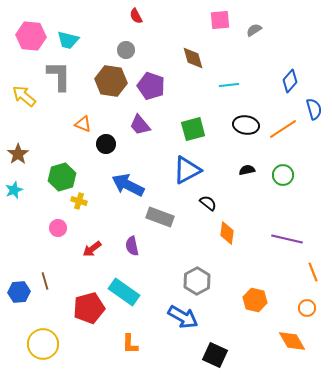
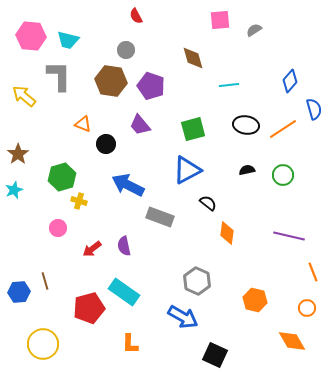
purple line at (287, 239): moved 2 px right, 3 px up
purple semicircle at (132, 246): moved 8 px left
gray hexagon at (197, 281): rotated 8 degrees counterclockwise
